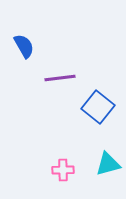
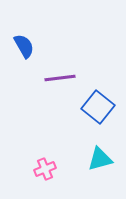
cyan triangle: moved 8 px left, 5 px up
pink cross: moved 18 px left, 1 px up; rotated 20 degrees counterclockwise
